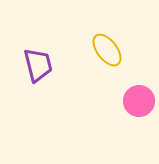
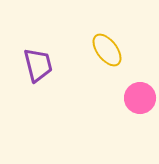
pink circle: moved 1 px right, 3 px up
